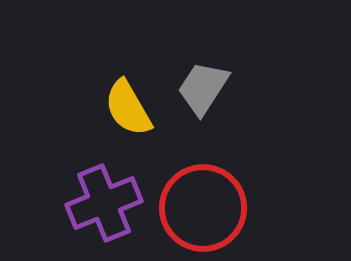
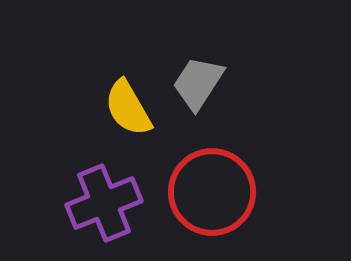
gray trapezoid: moved 5 px left, 5 px up
red circle: moved 9 px right, 16 px up
